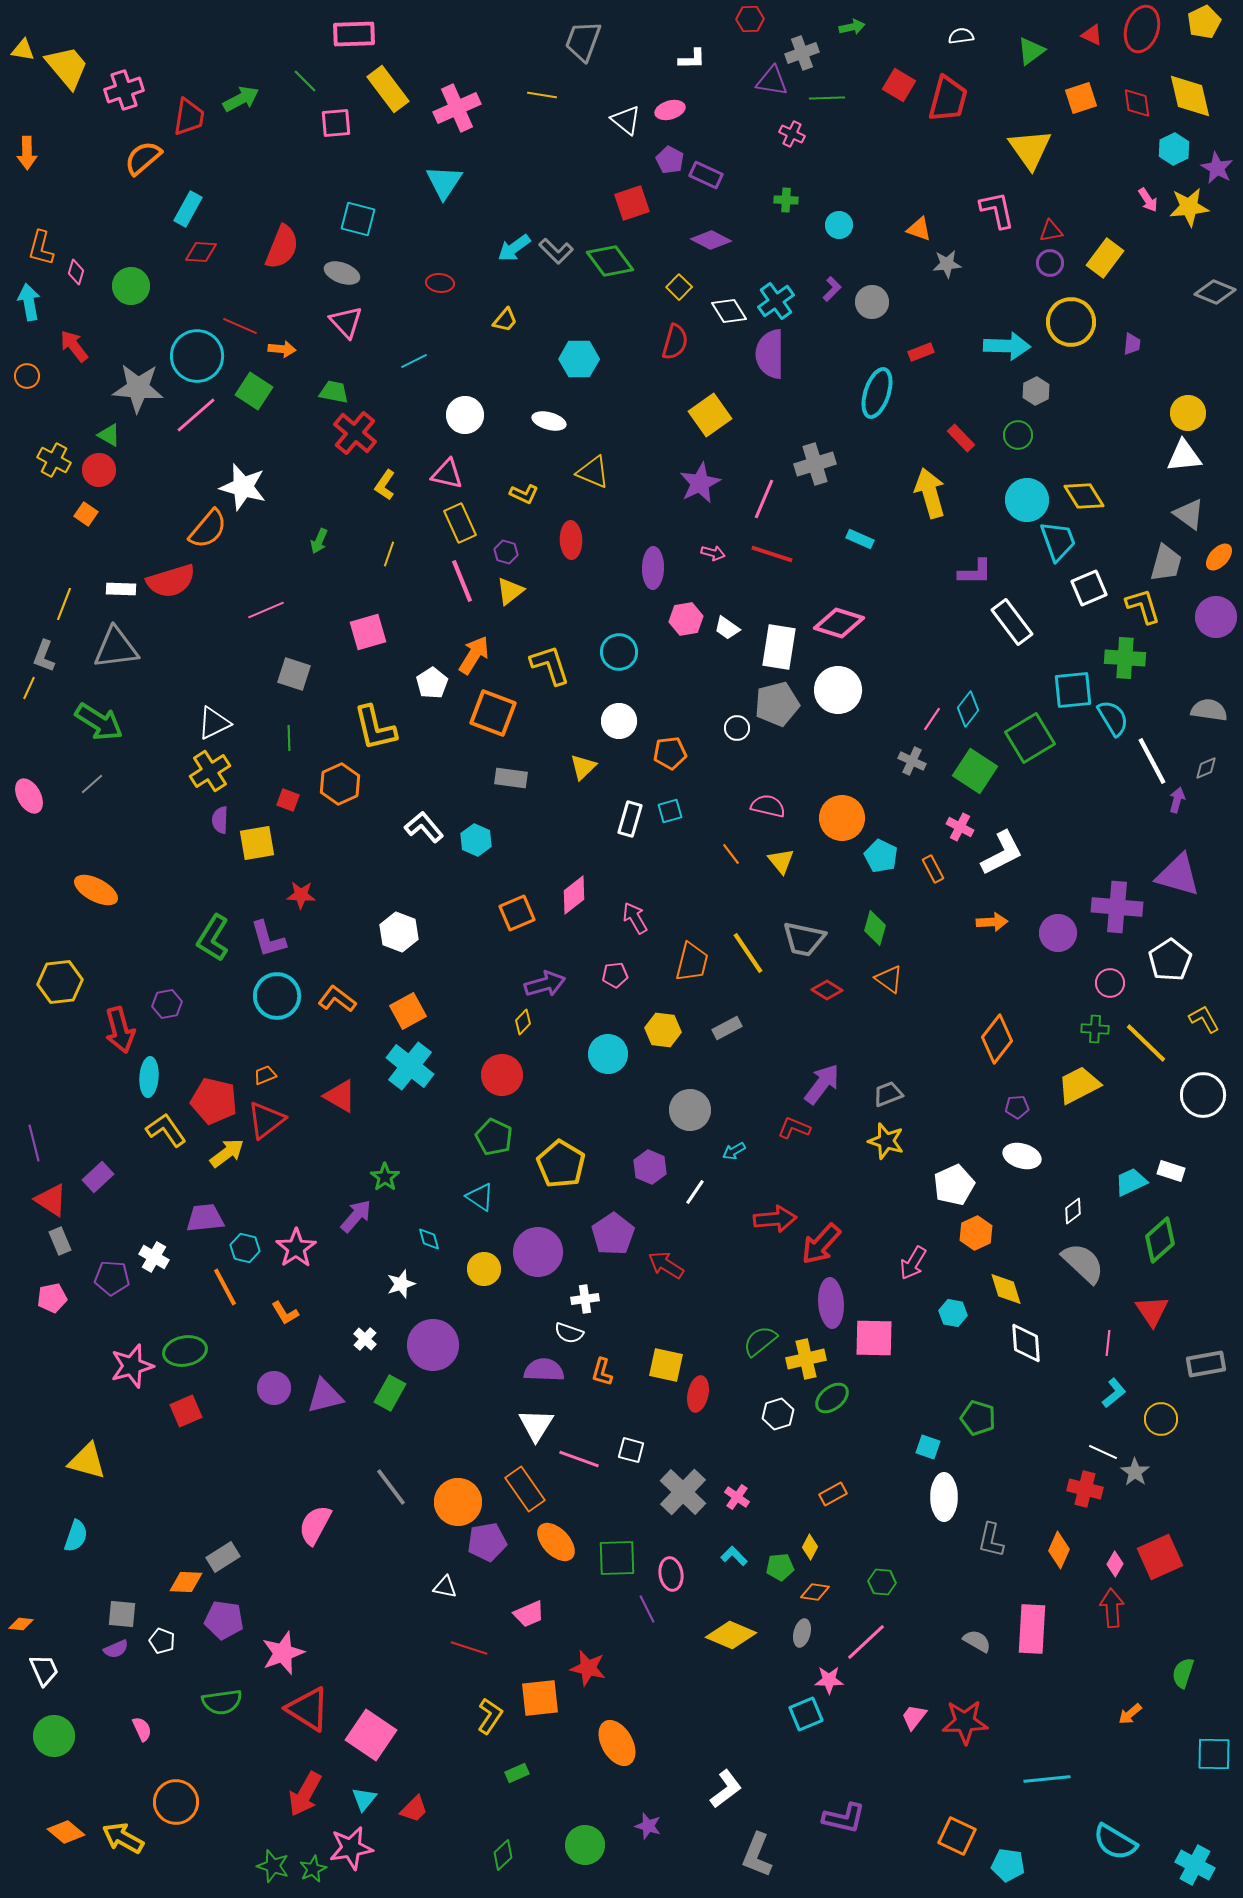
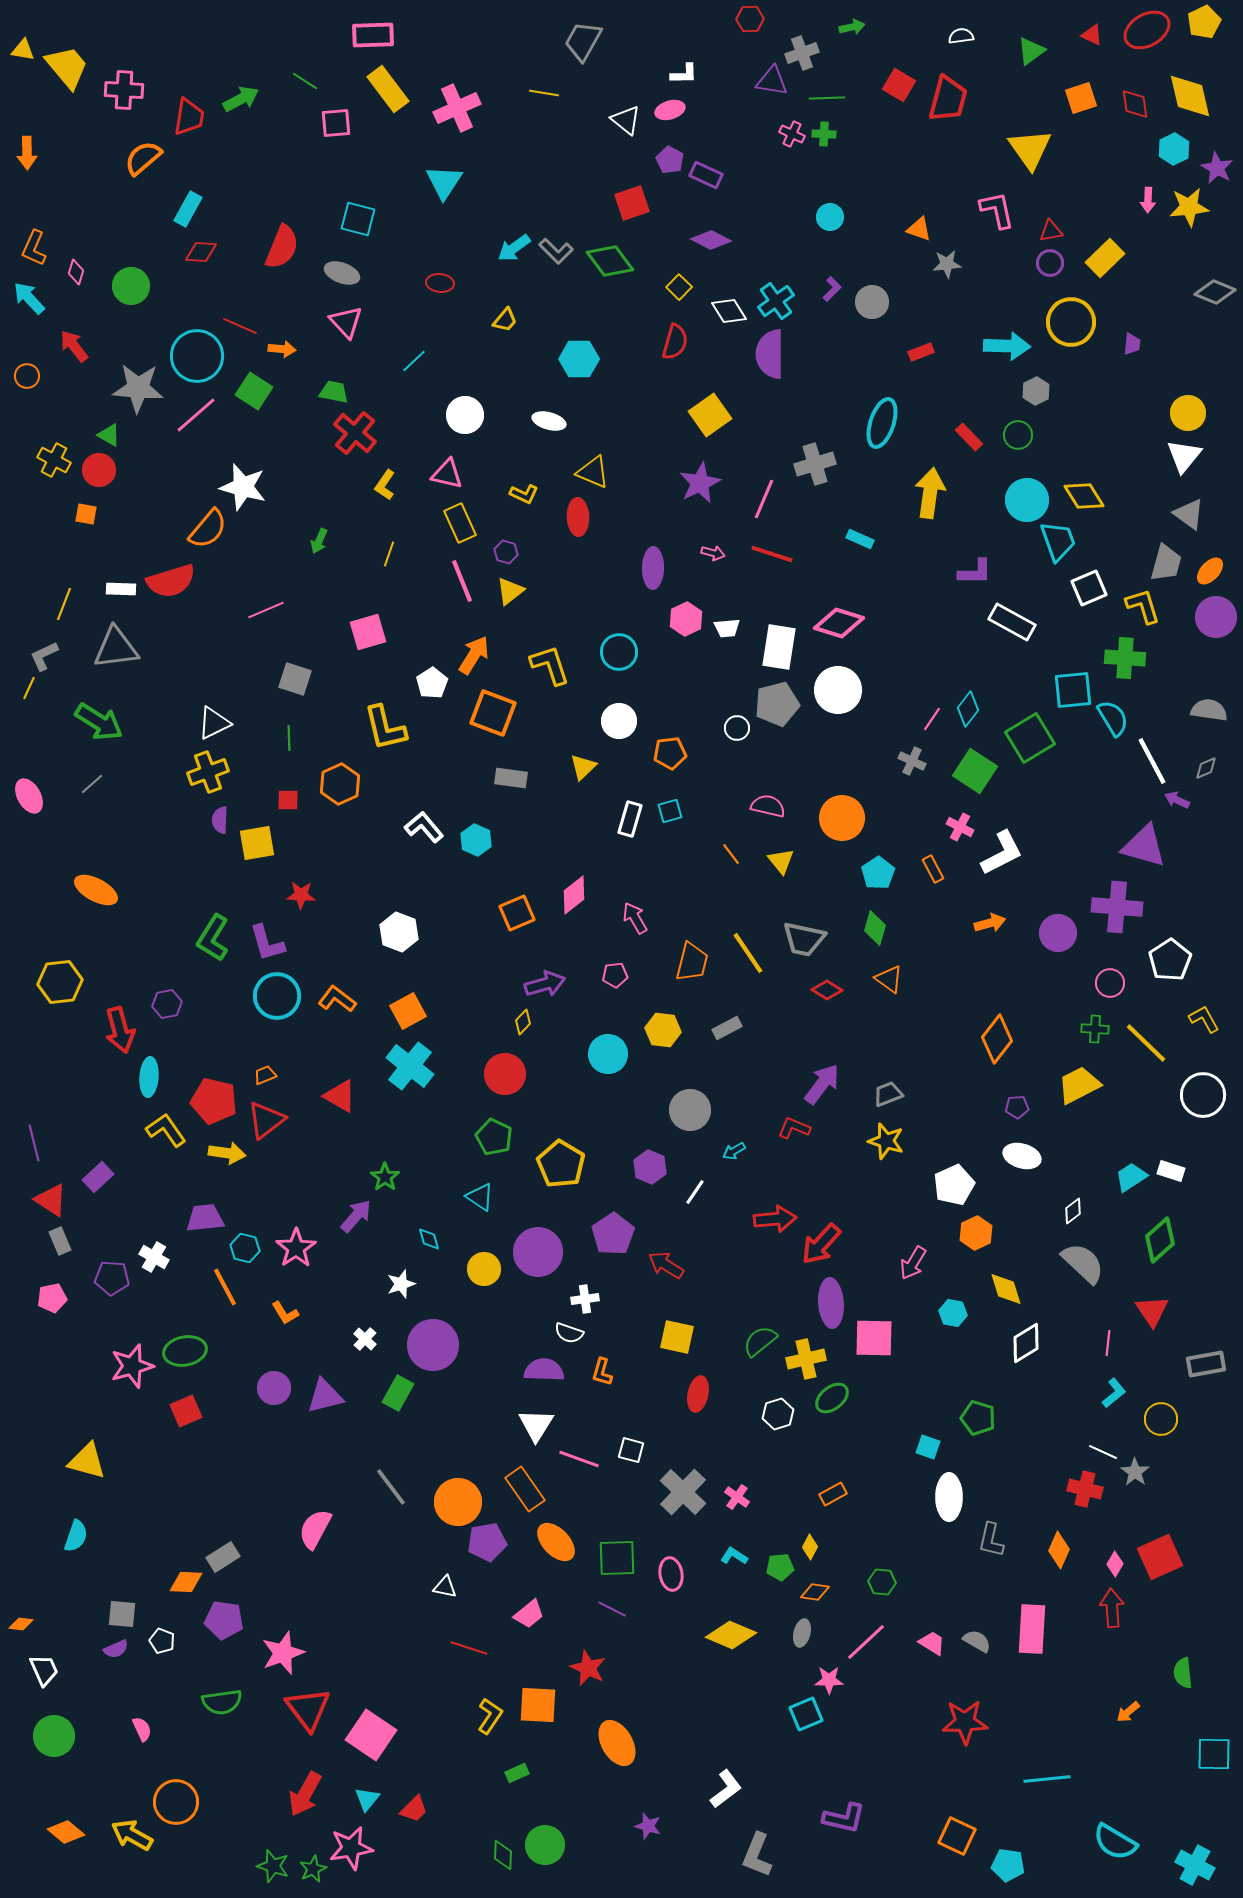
red ellipse at (1142, 29): moved 5 px right, 1 px down; rotated 42 degrees clockwise
pink rectangle at (354, 34): moved 19 px right, 1 px down
gray trapezoid at (583, 41): rotated 9 degrees clockwise
white L-shape at (692, 59): moved 8 px left, 15 px down
green line at (305, 81): rotated 12 degrees counterclockwise
pink cross at (124, 90): rotated 21 degrees clockwise
yellow line at (542, 95): moved 2 px right, 2 px up
red diamond at (1137, 103): moved 2 px left, 1 px down
green cross at (786, 200): moved 38 px right, 66 px up
pink arrow at (1148, 200): rotated 35 degrees clockwise
cyan circle at (839, 225): moved 9 px left, 8 px up
orange L-shape at (41, 248): moved 7 px left; rotated 9 degrees clockwise
yellow rectangle at (1105, 258): rotated 9 degrees clockwise
cyan arrow at (29, 302): moved 4 px up; rotated 33 degrees counterclockwise
cyan line at (414, 361): rotated 16 degrees counterclockwise
cyan ellipse at (877, 393): moved 5 px right, 30 px down
red rectangle at (961, 438): moved 8 px right, 1 px up
white triangle at (1184, 456): rotated 45 degrees counterclockwise
yellow arrow at (930, 493): rotated 24 degrees clockwise
orange square at (86, 514): rotated 25 degrees counterclockwise
red ellipse at (571, 540): moved 7 px right, 23 px up
orange ellipse at (1219, 557): moved 9 px left, 14 px down
pink hexagon at (686, 619): rotated 16 degrees counterclockwise
white rectangle at (1012, 622): rotated 24 degrees counterclockwise
white trapezoid at (727, 628): rotated 40 degrees counterclockwise
gray L-shape at (44, 656): rotated 44 degrees clockwise
gray square at (294, 674): moved 1 px right, 5 px down
yellow L-shape at (375, 728): moved 10 px right
yellow cross at (210, 771): moved 2 px left, 1 px down; rotated 12 degrees clockwise
red square at (288, 800): rotated 20 degrees counterclockwise
purple arrow at (1177, 800): rotated 80 degrees counterclockwise
cyan pentagon at (881, 856): moved 3 px left, 17 px down; rotated 12 degrees clockwise
purple triangle at (1178, 875): moved 34 px left, 29 px up
orange arrow at (992, 922): moved 2 px left, 1 px down; rotated 12 degrees counterclockwise
purple L-shape at (268, 939): moved 1 px left, 4 px down
red circle at (502, 1075): moved 3 px right, 1 px up
yellow arrow at (227, 1153): rotated 45 degrees clockwise
cyan trapezoid at (1131, 1182): moved 5 px up; rotated 8 degrees counterclockwise
white diamond at (1026, 1343): rotated 63 degrees clockwise
yellow square at (666, 1365): moved 11 px right, 28 px up
green rectangle at (390, 1393): moved 8 px right
white ellipse at (944, 1497): moved 5 px right
pink semicircle at (315, 1525): moved 4 px down
cyan L-shape at (734, 1556): rotated 12 degrees counterclockwise
purple line at (647, 1609): moved 35 px left; rotated 36 degrees counterclockwise
pink trapezoid at (529, 1614): rotated 16 degrees counterclockwise
red star at (588, 1668): rotated 12 degrees clockwise
green semicircle at (1183, 1673): rotated 24 degrees counterclockwise
orange square at (540, 1698): moved 2 px left, 7 px down; rotated 9 degrees clockwise
red triangle at (308, 1709): rotated 21 degrees clockwise
orange arrow at (1130, 1714): moved 2 px left, 2 px up
pink trapezoid at (914, 1717): moved 18 px right, 74 px up; rotated 84 degrees clockwise
cyan triangle at (364, 1799): moved 3 px right
yellow arrow at (123, 1838): moved 9 px right, 3 px up
green circle at (585, 1845): moved 40 px left
green diamond at (503, 1855): rotated 44 degrees counterclockwise
